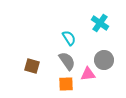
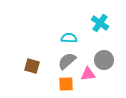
cyan semicircle: rotated 56 degrees counterclockwise
gray semicircle: rotated 96 degrees counterclockwise
